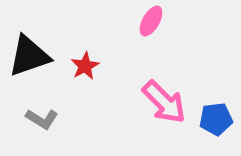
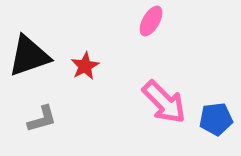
gray L-shape: rotated 48 degrees counterclockwise
